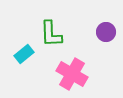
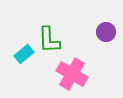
green L-shape: moved 2 px left, 6 px down
